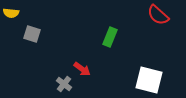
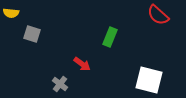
red arrow: moved 5 px up
gray cross: moved 4 px left
